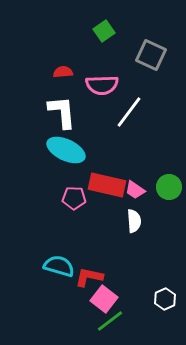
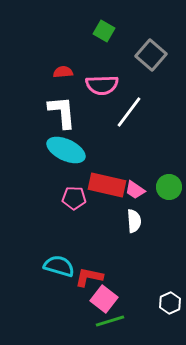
green square: rotated 25 degrees counterclockwise
gray square: rotated 16 degrees clockwise
white hexagon: moved 5 px right, 4 px down
green line: rotated 20 degrees clockwise
